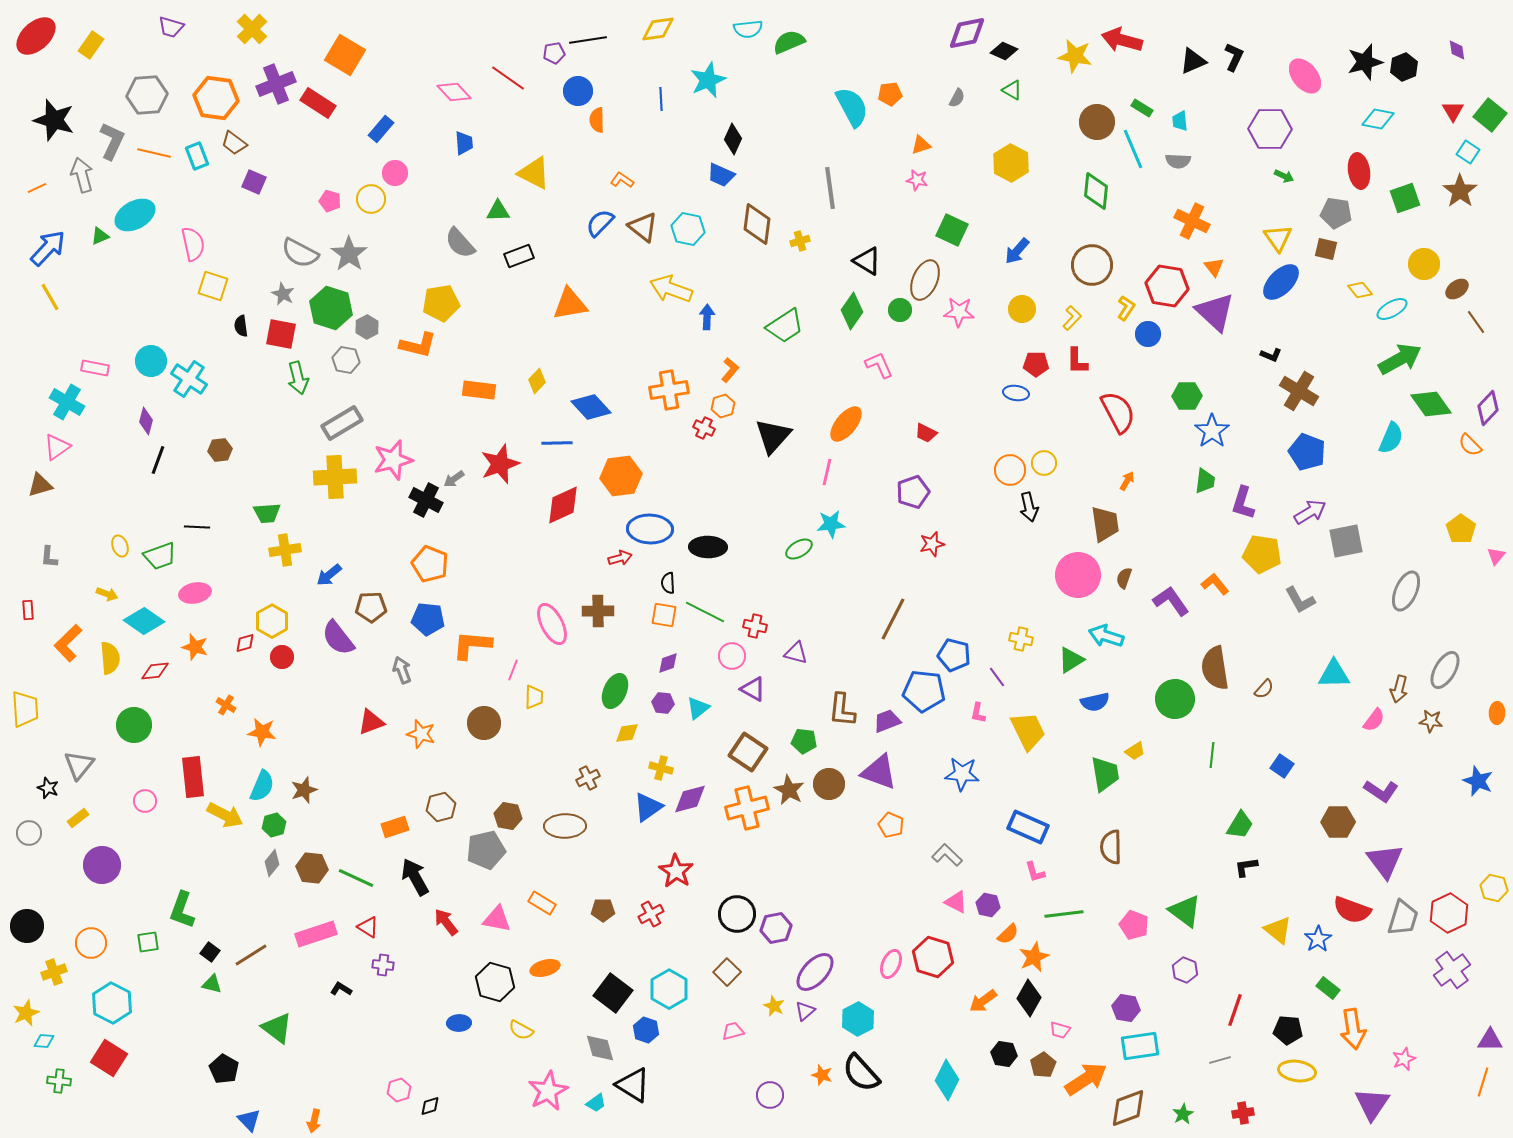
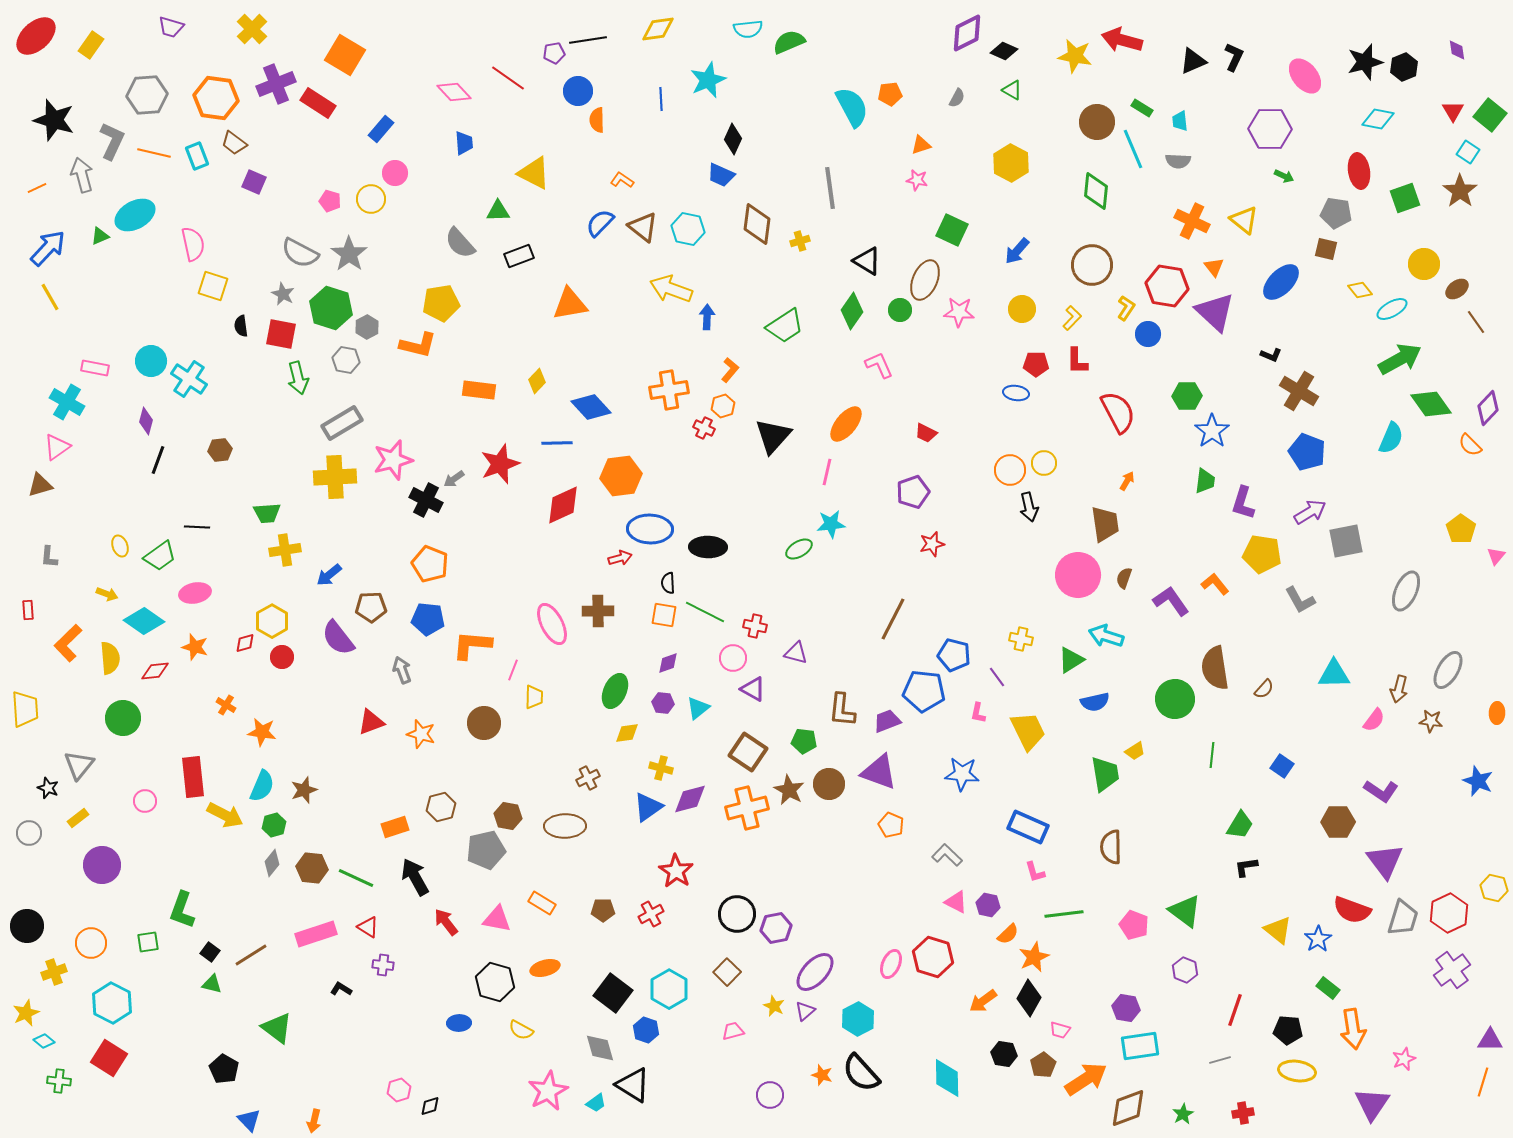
purple diamond at (967, 33): rotated 15 degrees counterclockwise
yellow triangle at (1278, 238): moved 34 px left, 18 px up; rotated 16 degrees counterclockwise
green trapezoid at (160, 556): rotated 16 degrees counterclockwise
pink circle at (732, 656): moved 1 px right, 2 px down
gray ellipse at (1445, 670): moved 3 px right
green circle at (134, 725): moved 11 px left, 7 px up
cyan diamond at (44, 1041): rotated 35 degrees clockwise
cyan diamond at (947, 1080): moved 2 px up; rotated 27 degrees counterclockwise
